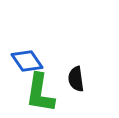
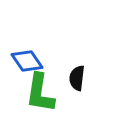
black semicircle: moved 1 px right, 1 px up; rotated 15 degrees clockwise
